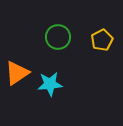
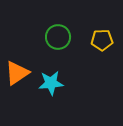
yellow pentagon: rotated 25 degrees clockwise
cyan star: moved 1 px right, 1 px up
